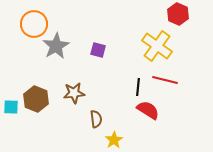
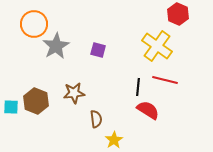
brown hexagon: moved 2 px down
